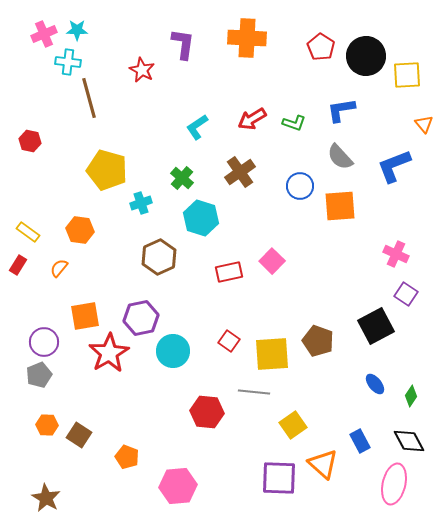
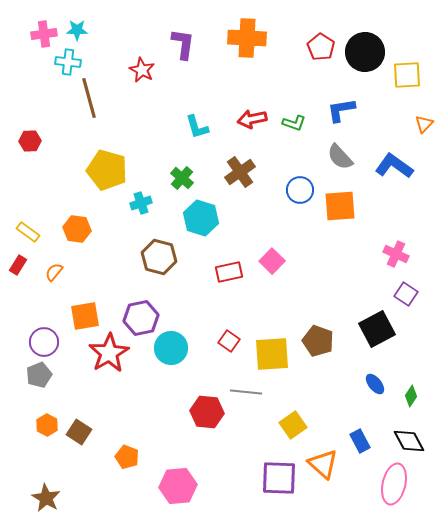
pink cross at (44, 34): rotated 15 degrees clockwise
black circle at (366, 56): moved 1 px left, 4 px up
red arrow at (252, 119): rotated 20 degrees clockwise
orange triangle at (424, 124): rotated 24 degrees clockwise
cyan L-shape at (197, 127): rotated 72 degrees counterclockwise
red hexagon at (30, 141): rotated 15 degrees counterclockwise
blue L-shape at (394, 166): rotated 57 degrees clockwise
blue circle at (300, 186): moved 4 px down
orange hexagon at (80, 230): moved 3 px left, 1 px up
brown hexagon at (159, 257): rotated 20 degrees counterclockwise
orange semicircle at (59, 268): moved 5 px left, 4 px down
black square at (376, 326): moved 1 px right, 3 px down
cyan circle at (173, 351): moved 2 px left, 3 px up
gray line at (254, 392): moved 8 px left
orange hexagon at (47, 425): rotated 25 degrees clockwise
brown square at (79, 435): moved 3 px up
